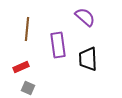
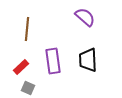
purple rectangle: moved 5 px left, 16 px down
black trapezoid: moved 1 px down
red rectangle: rotated 21 degrees counterclockwise
